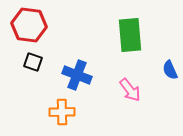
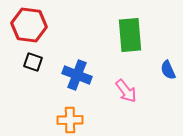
blue semicircle: moved 2 px left
pink arrow: moved 4 px left, 1 px down
orange cross: moved 8 px right, 8 px down
